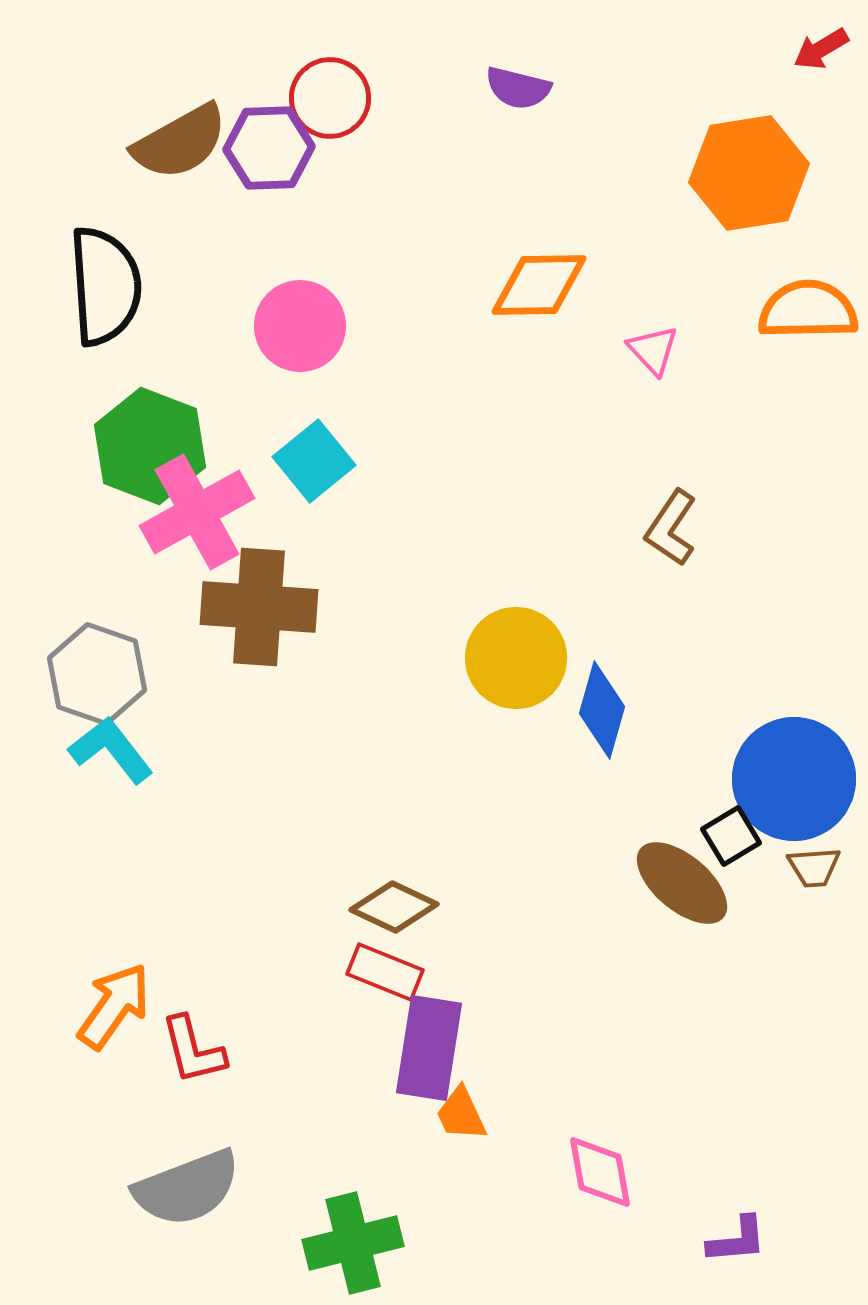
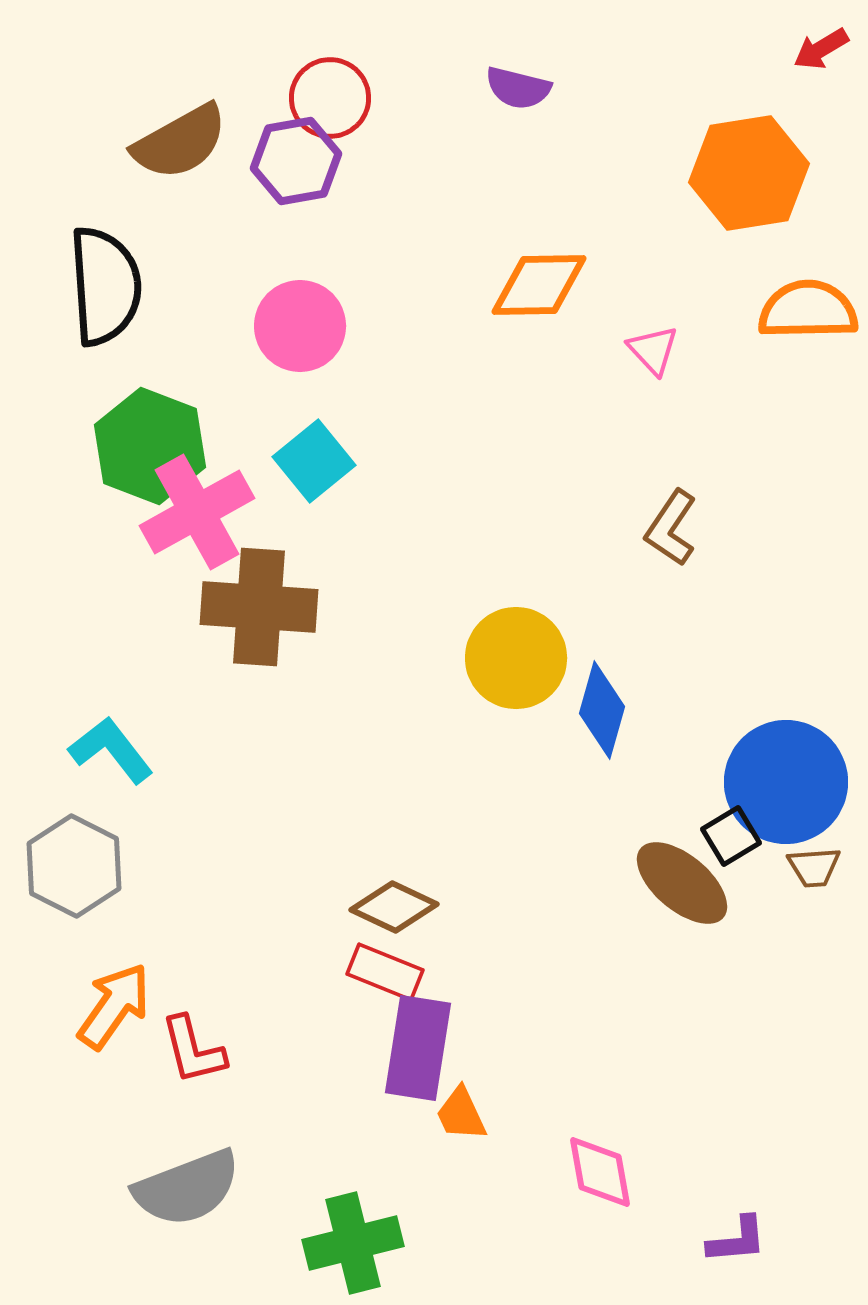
purple hexagon: moved 27 px right, 13 px down; rotated 8 degrees counterclockwise
gray hexagon: moved 23 px left, 192 px down; rotated 8 degrees clockwise
blue circle: moved 8 px left, 3 px down
purple rectangle: moved 11 px left
